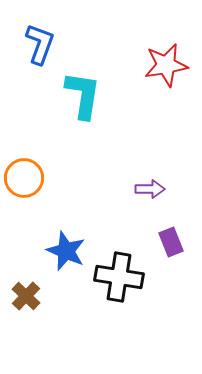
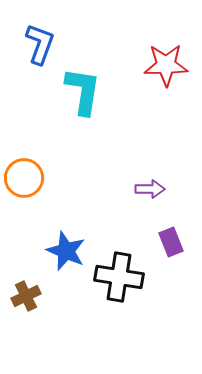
red star: rotated 9 degrees clockwise
cyan L-shape: moved 4 px up
brown cross: rotated 20 degrees clockwise
